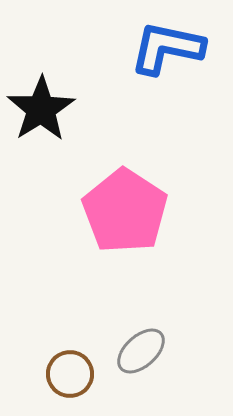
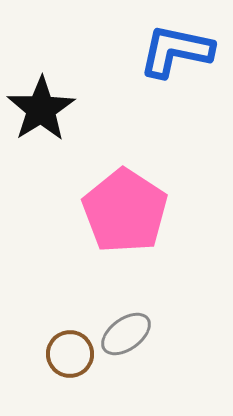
blue L-shape: moved 9 px right, 3 px down
gray ellipse: moved 15 px left, 17 px up; rotated 6 degrees clockwise
brown circle: moved 20 px up
